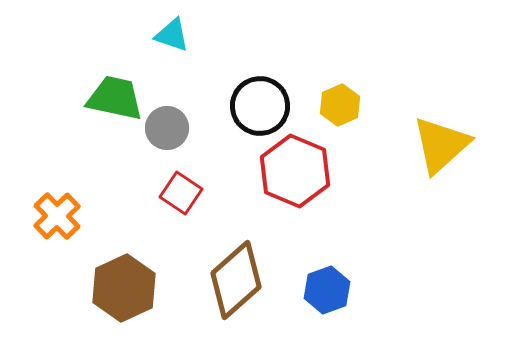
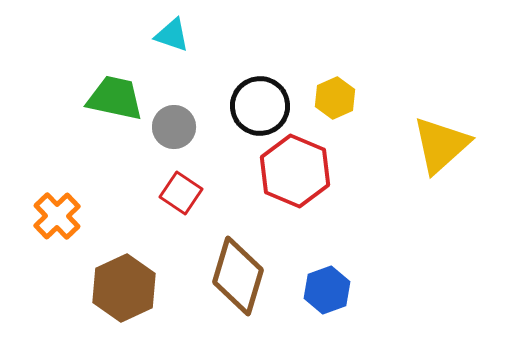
yellow hexagon: moved 5 px left, 7 px up
gray circle: moved 7 px right, 1 px up
brown diamond: moved 2 px right, 4 px up; rotated 32 degrees counterclockwise
